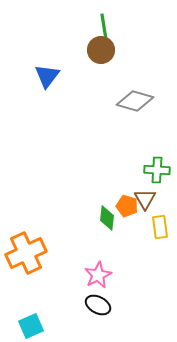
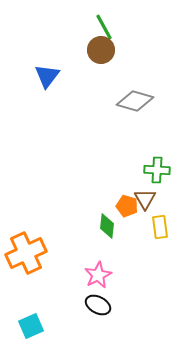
green line: rotated 20 degrees counterclockwise
green diamond: moved 8 px down
